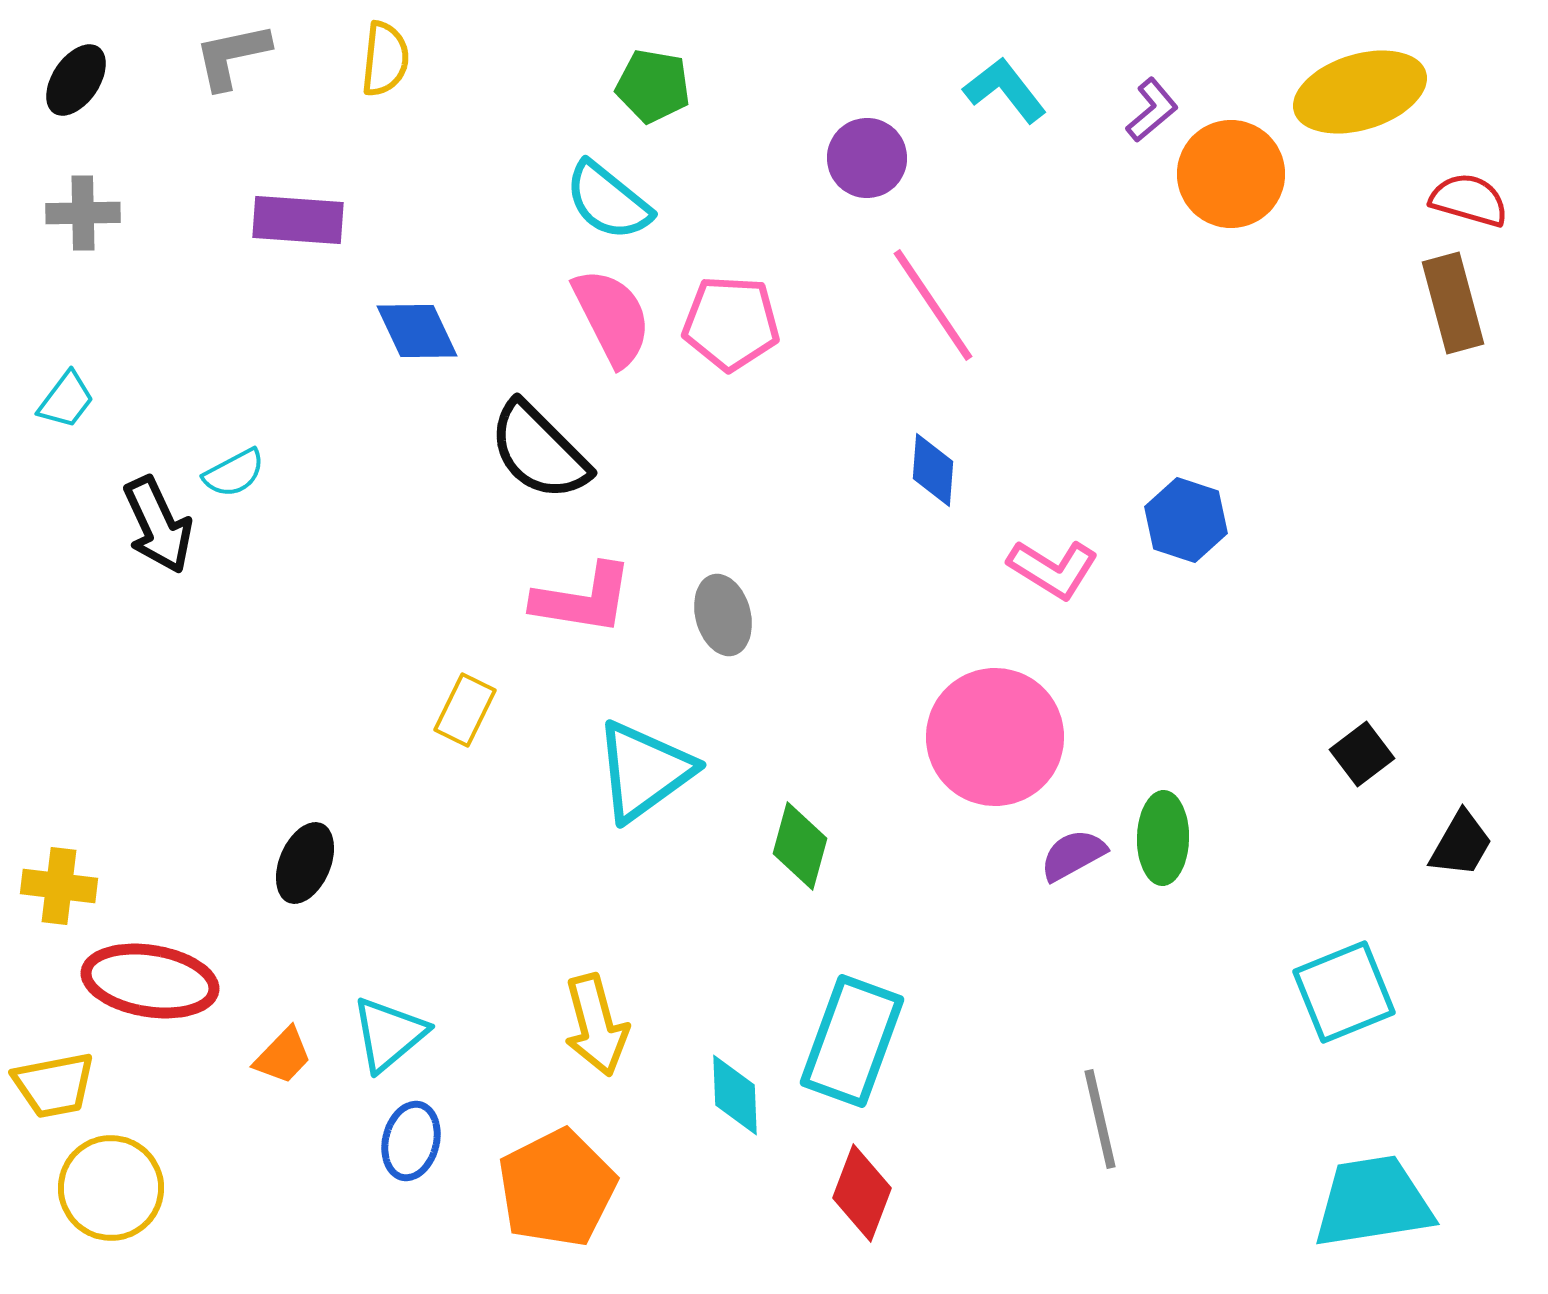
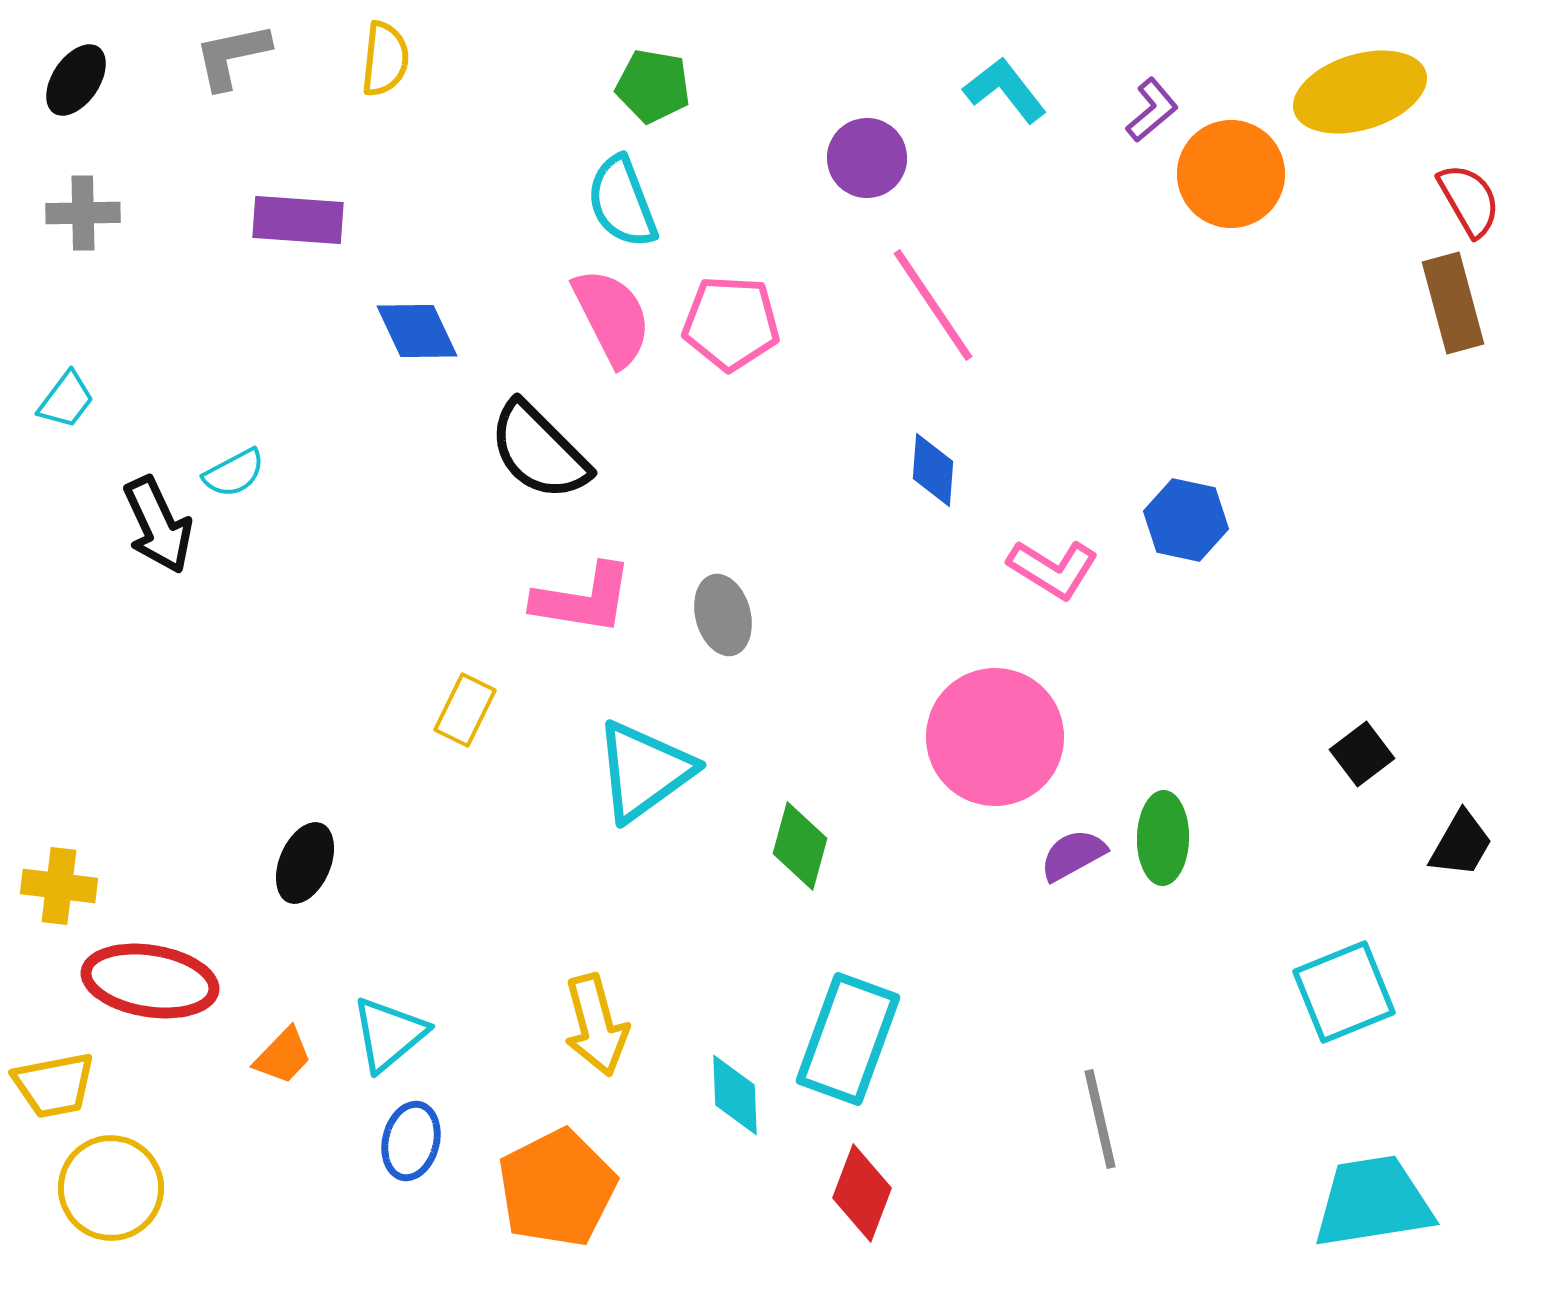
red semicircle at (1469, 200): rotated 44 degrees clockwise
cyan semicircle at (608, 201): moved 14 px right, 1 px down; rotated 30 degrees clockwise
blue hexagon at (1186, 520): rotated 6 degrees counterclockwise
cyan rectangle at (852, 1041): moved 4 px left, 2 px up
